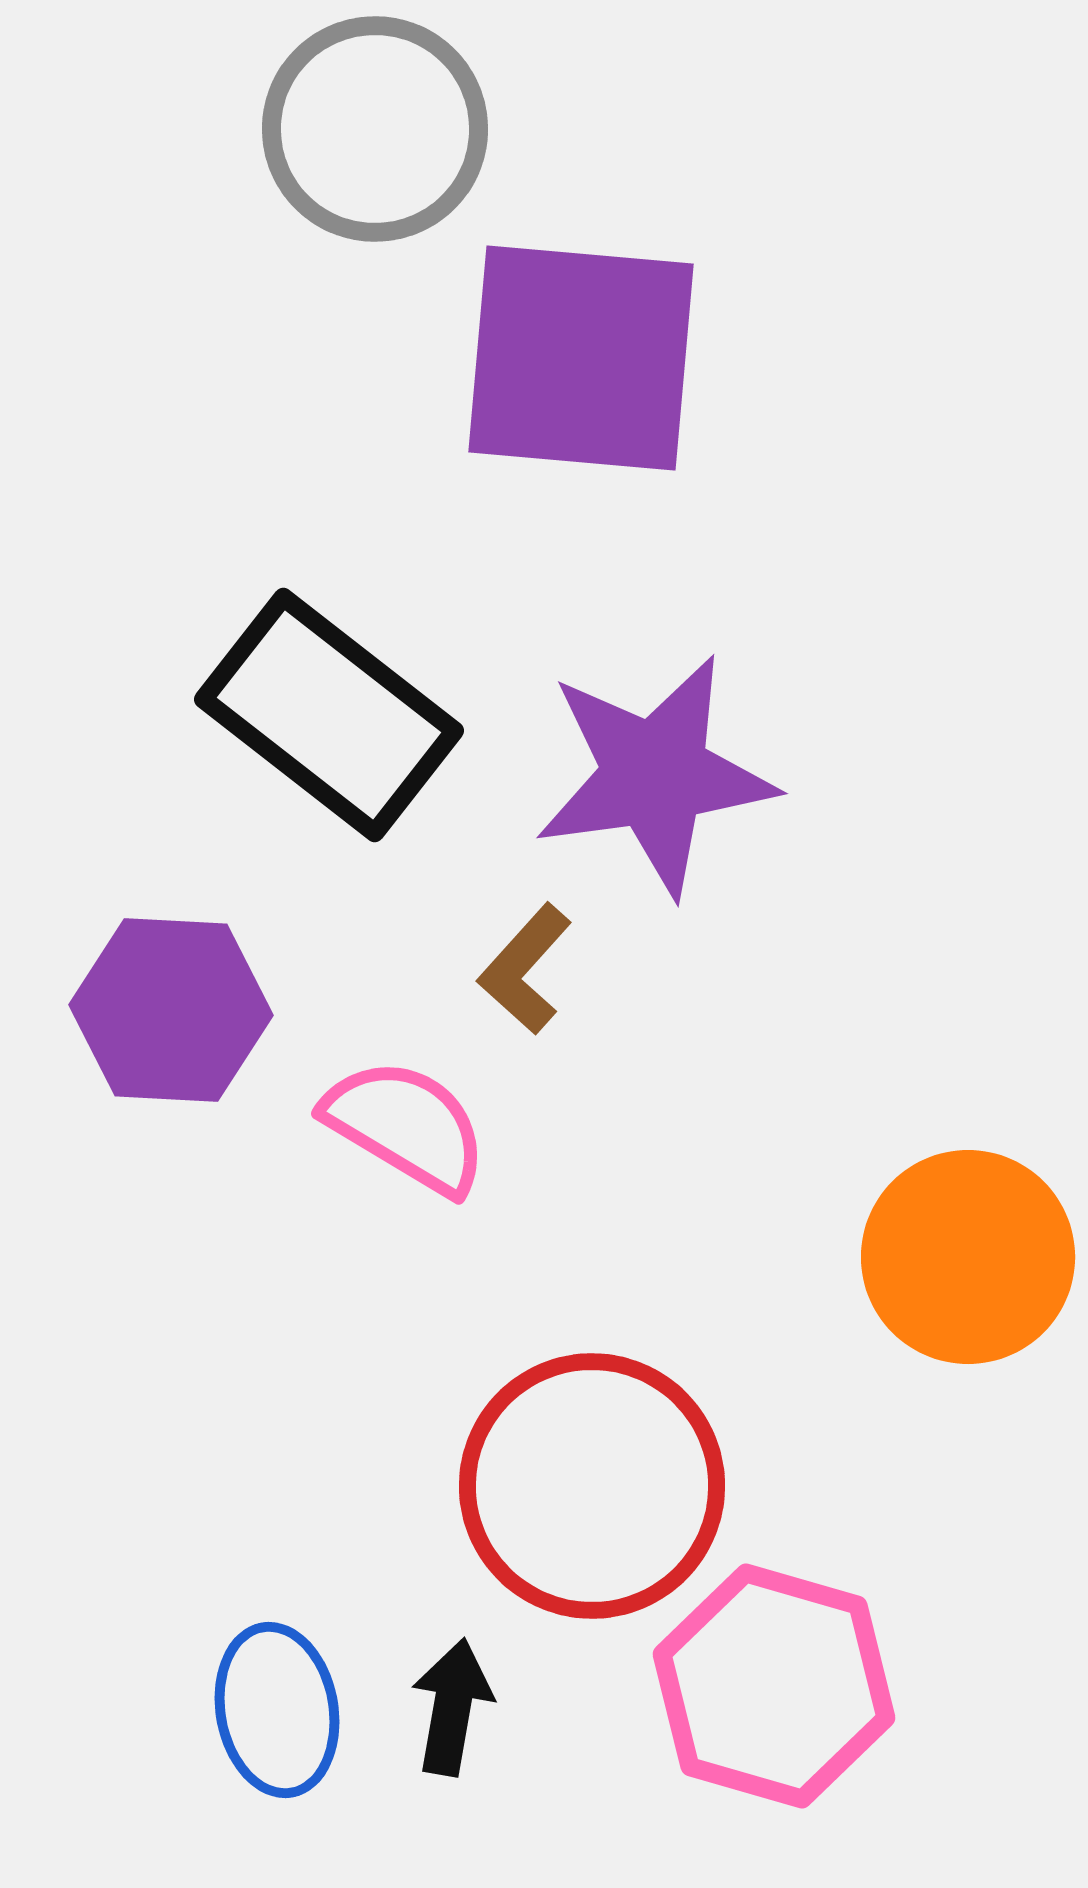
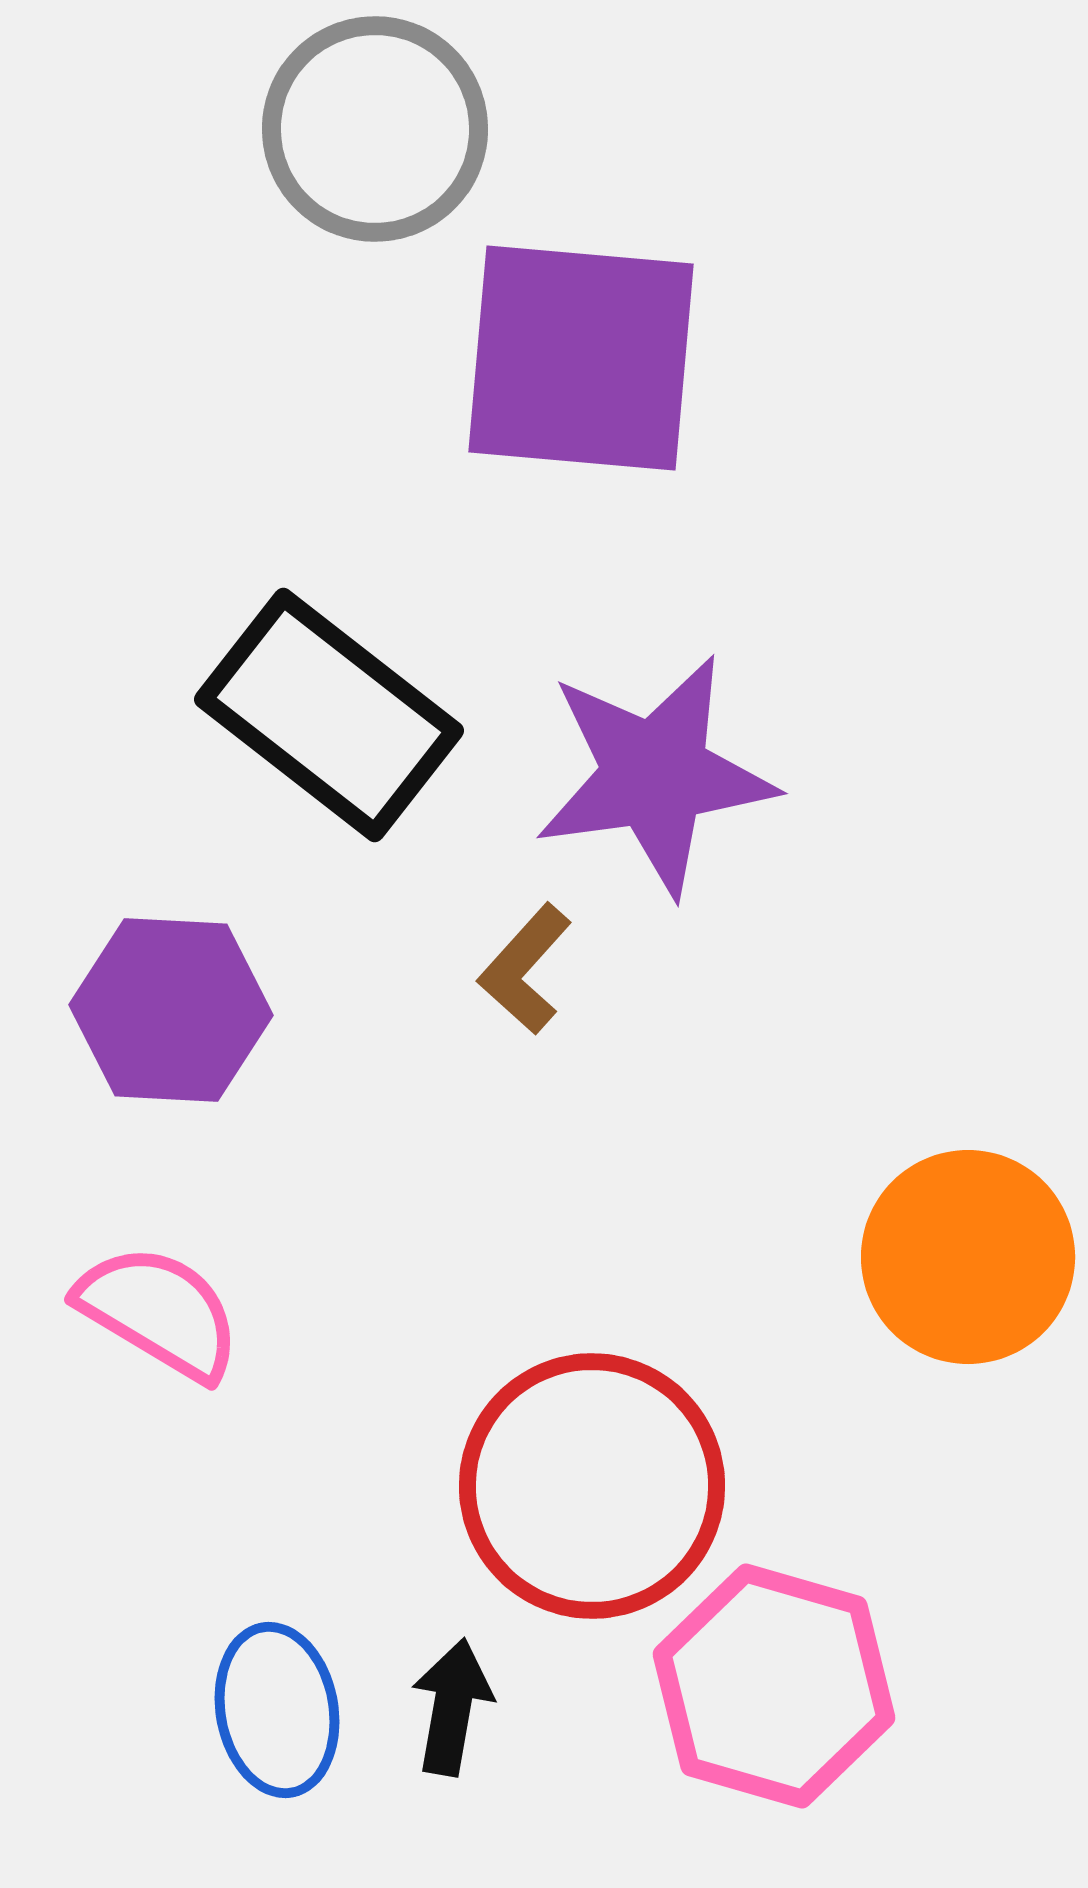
pink semicircle: moved 247 px left, 186 px down
